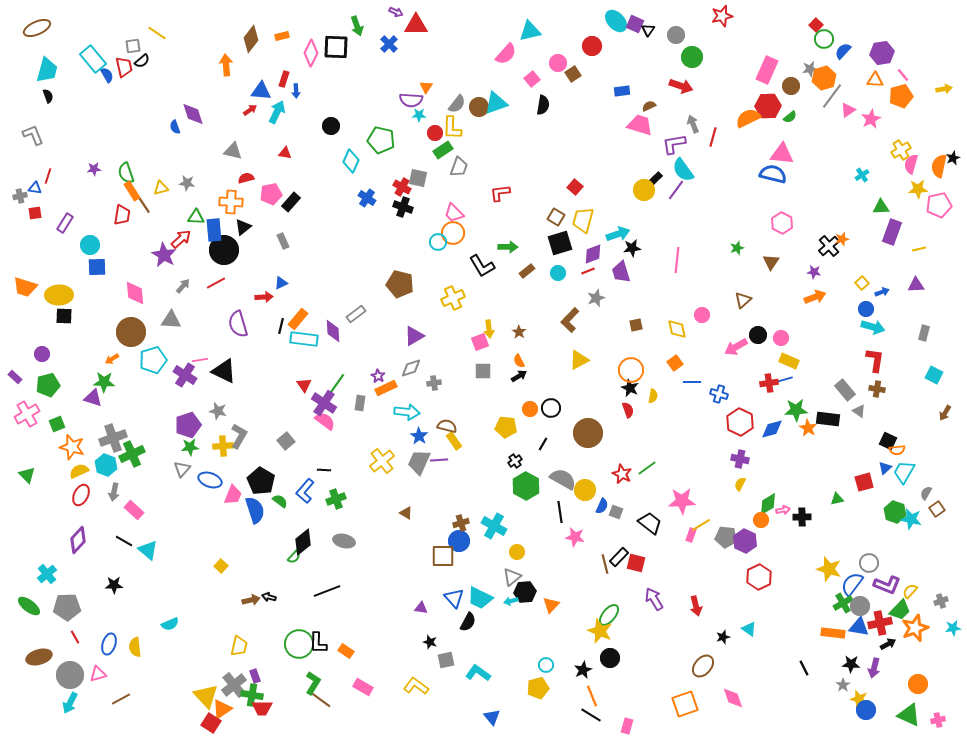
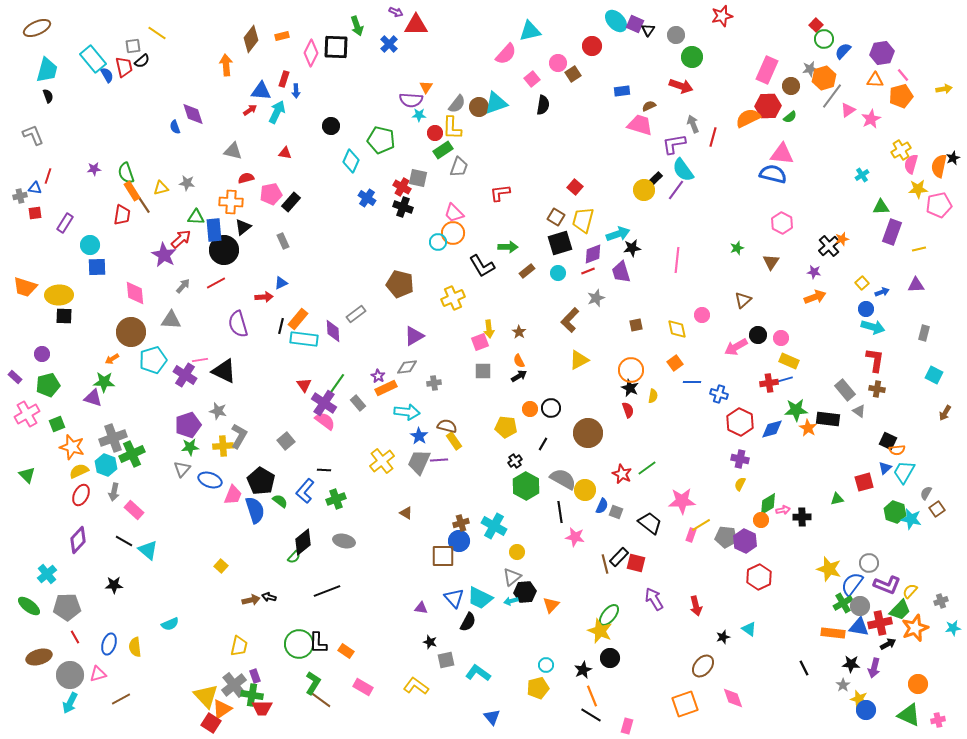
gray diamond at (411, 368): moved 4 px left, 1 px up; rotated 10 degrees clockwise
gray rectangle at (360, 403): moved 2 px left; rotated 49 degrees counterclockwise
